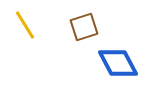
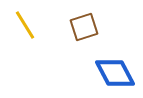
blue diamond: moved 3 px left, 10 px down
